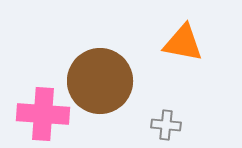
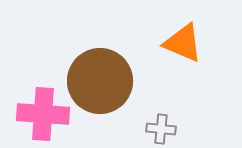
orange triangle: rotated 12 degrees clockwise
gray cross: moved 5 px left, 4 px down
